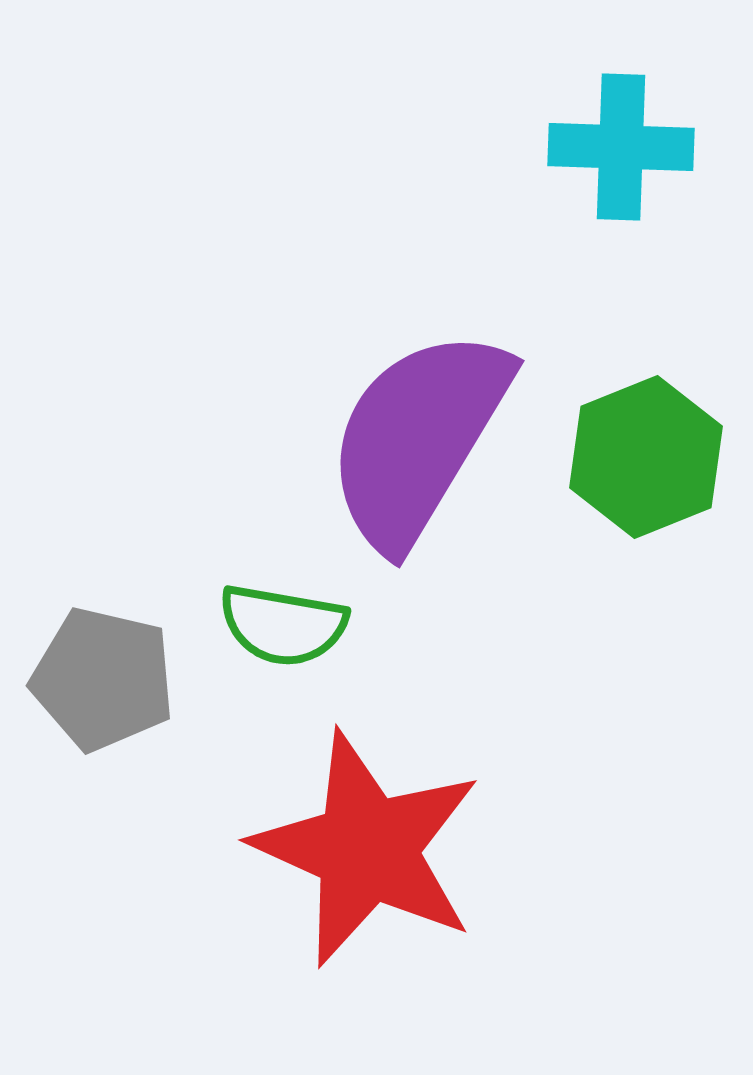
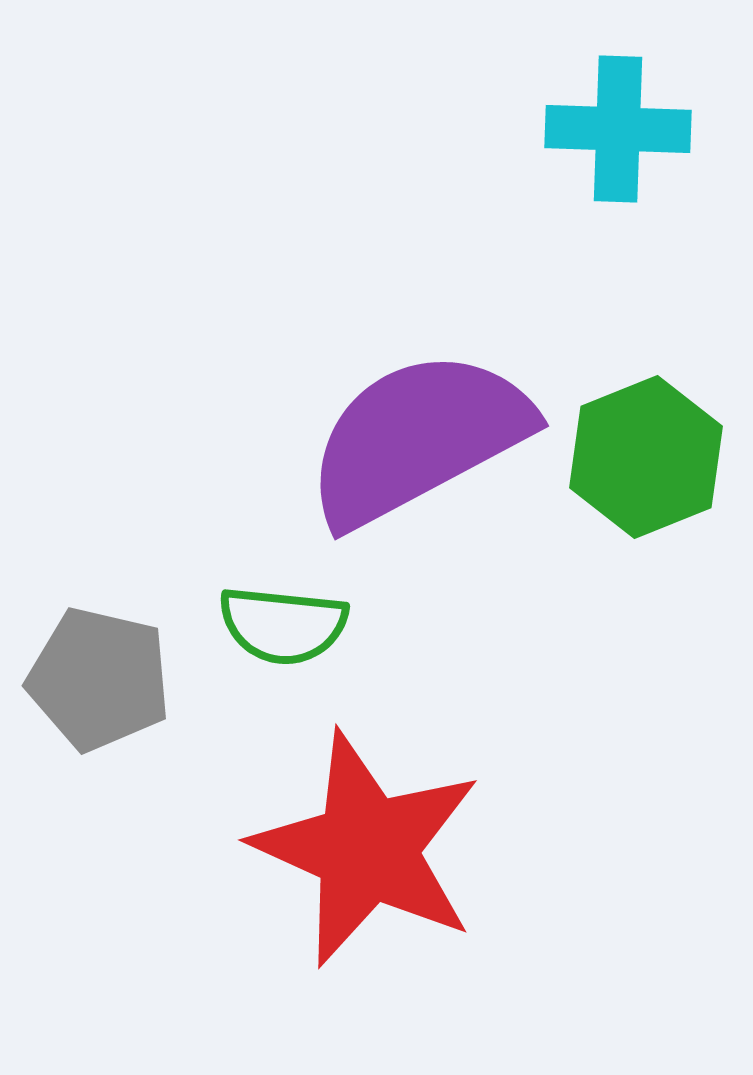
cyan cross: moved 3 px left, 18 px up
purple semicircle: rotated 31 degrees clockwise
green semicircle: rotated 4 degrees counterclockwise
gray pentagon: moved 4 px left
